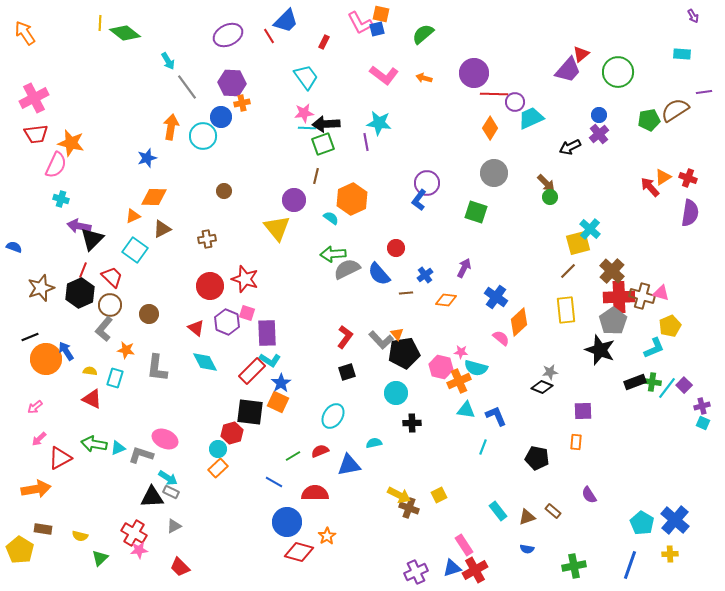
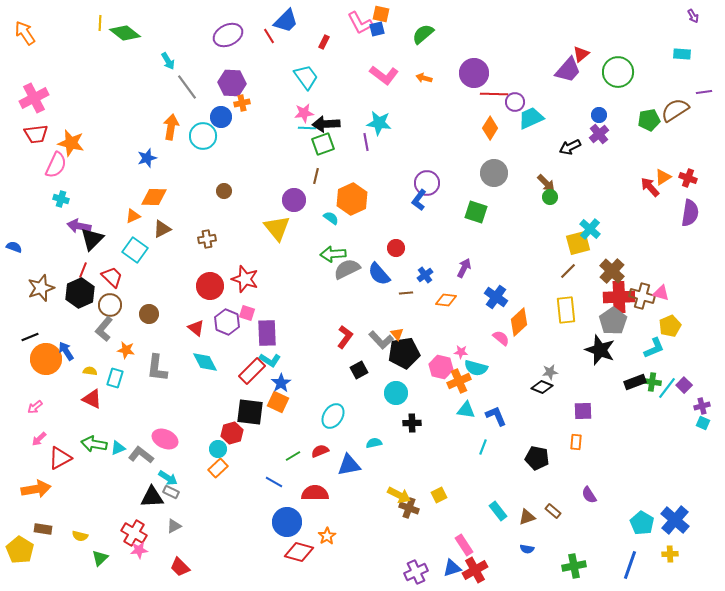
black square at (347, 372): moved 12 px right, 2 px up; rotated 12 degrees counterclockwise
gray L-shape at (141, 455): rotated 20 degrees clockwise
